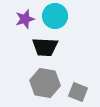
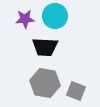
purple star: rotated 12 degrees clockwise
gray square: moved 2 px left, 1 px up
